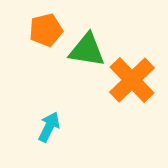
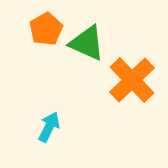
orange pentagon: moved 1 px up; rotated 16 degrees counterclockwise
green triangle: moved 7 px up; rotated 15 degrees clockwise
